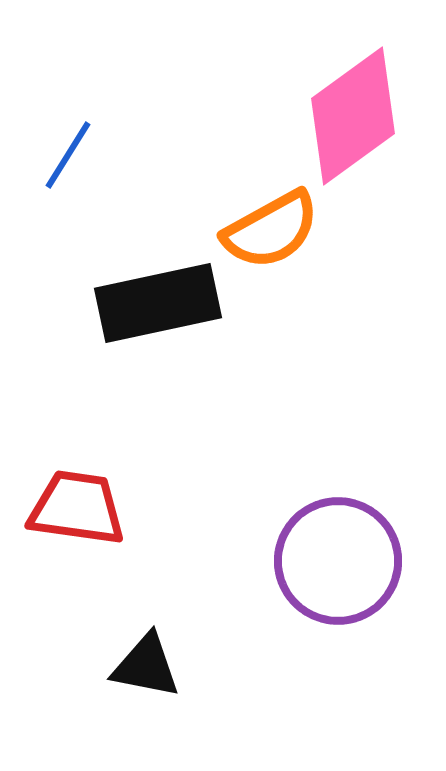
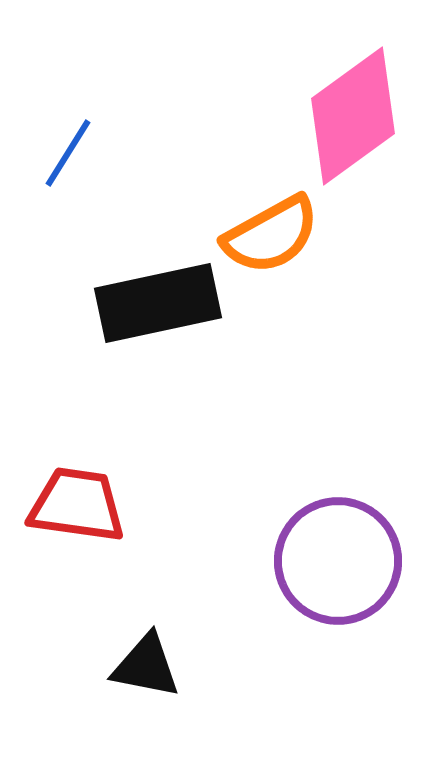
blue line: moved 2 px up
orange semicircle: moved 5 px down
red trapezoid: moved 3 px up
